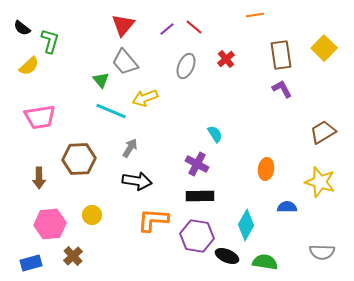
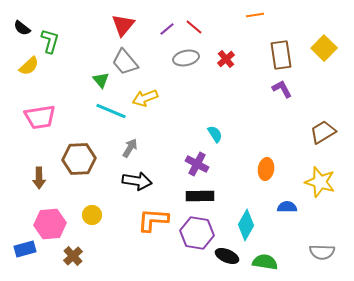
gray ellipse: moved 8 px up; rotated 55 degrees clockwise
purple hexagon: moved 3 px up
blue rectangle: moved 6 px left, 14 px up
